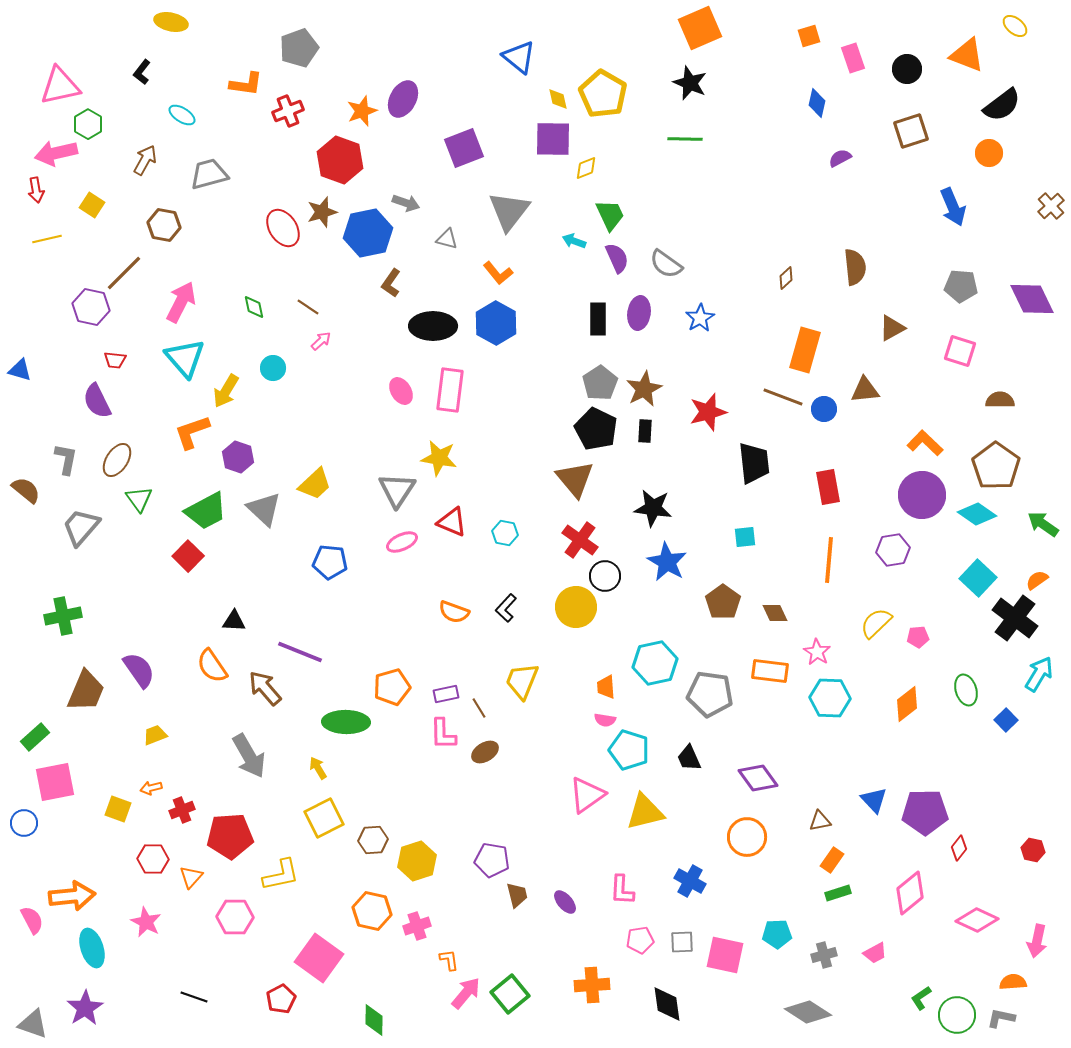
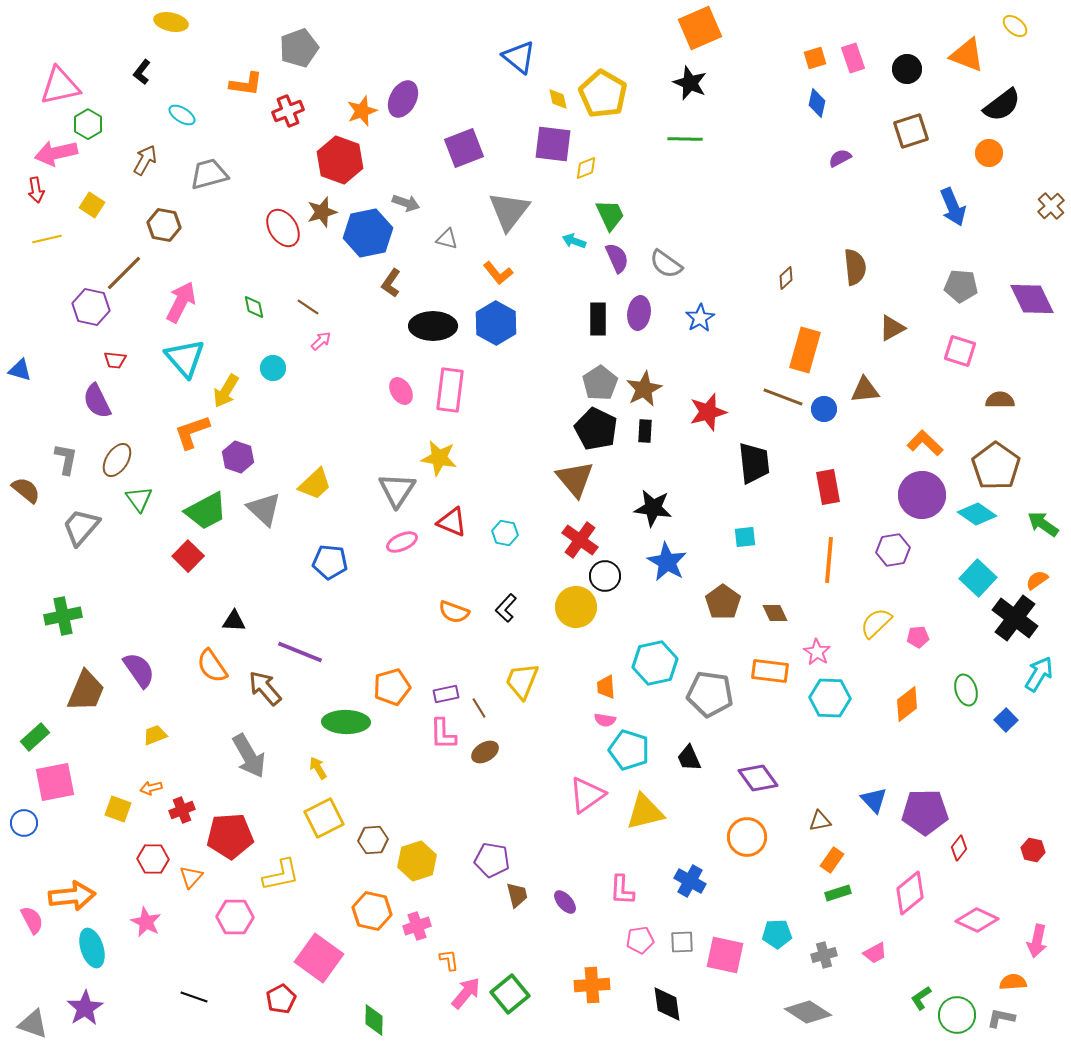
orange square at (809, 36): moved 6 px right, 22 px down
purple square at (553, 139): moved 5 px down; rotated 6 degrees clockwise
